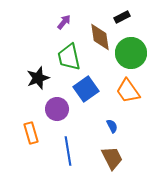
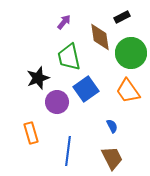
purple circle: moved 7 px up
blue line: rotated 16 degrees clockwise
